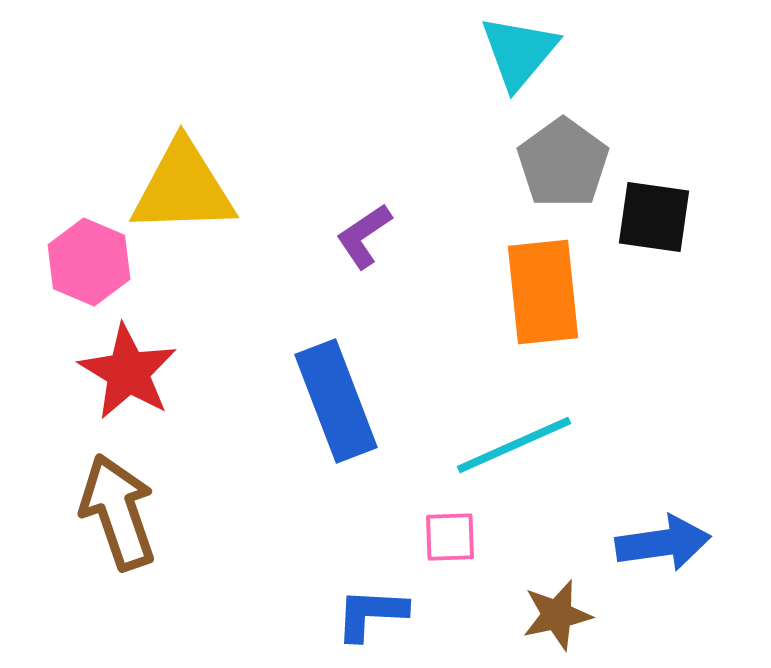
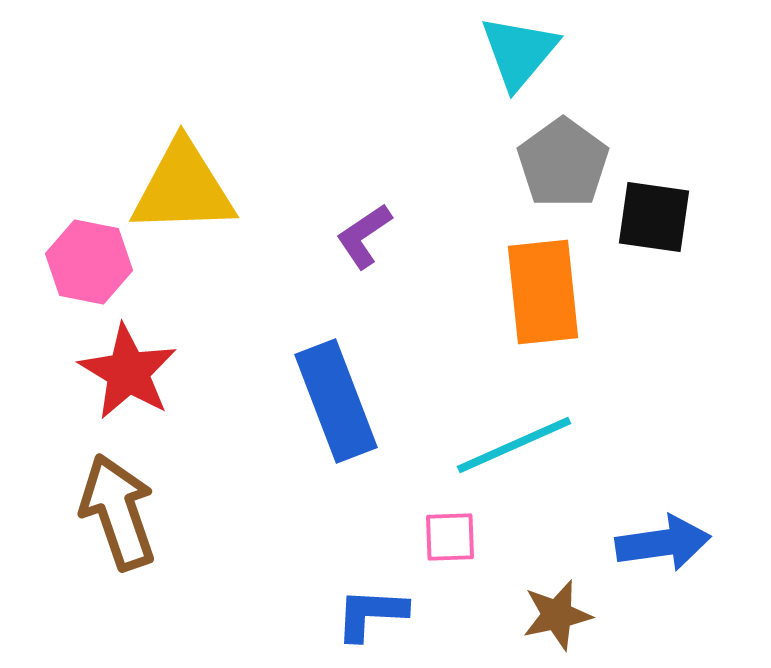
pink hexagon: rotated 12 degrees counterclockwise
